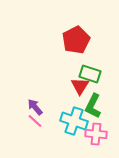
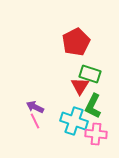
red pentagon: moved 2 px down
purple arrow: rotated 24 degrees counterclockwise
pink line: rotated 21 degrees clockwise
